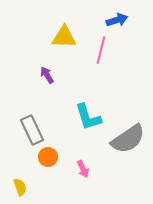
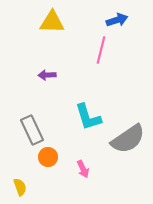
yellow triangle: moved 12 px left, 15 px up
purple arrow: rotated 60 degrees counterclockwise
